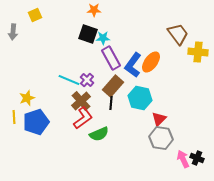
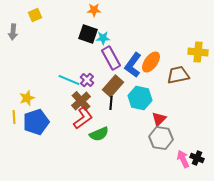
brown trapezoid: moved 41 px down; rotated 65 degrees counterclockwise
